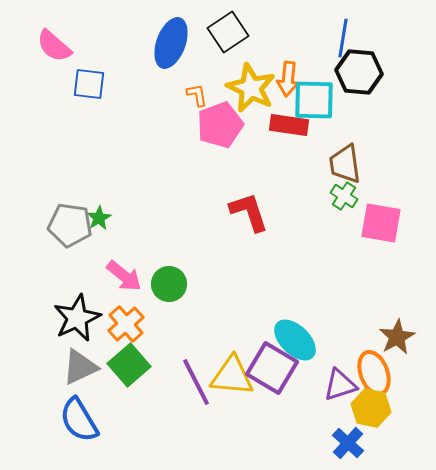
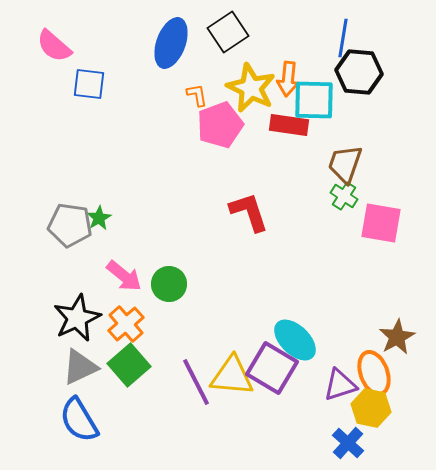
brown trapezoid: rotated 27 degrees clockwise
